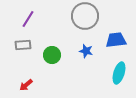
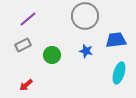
purple line: rotated 18 degrees clockwise
gray rectangle: rotated 21 degrees counterclockwise
